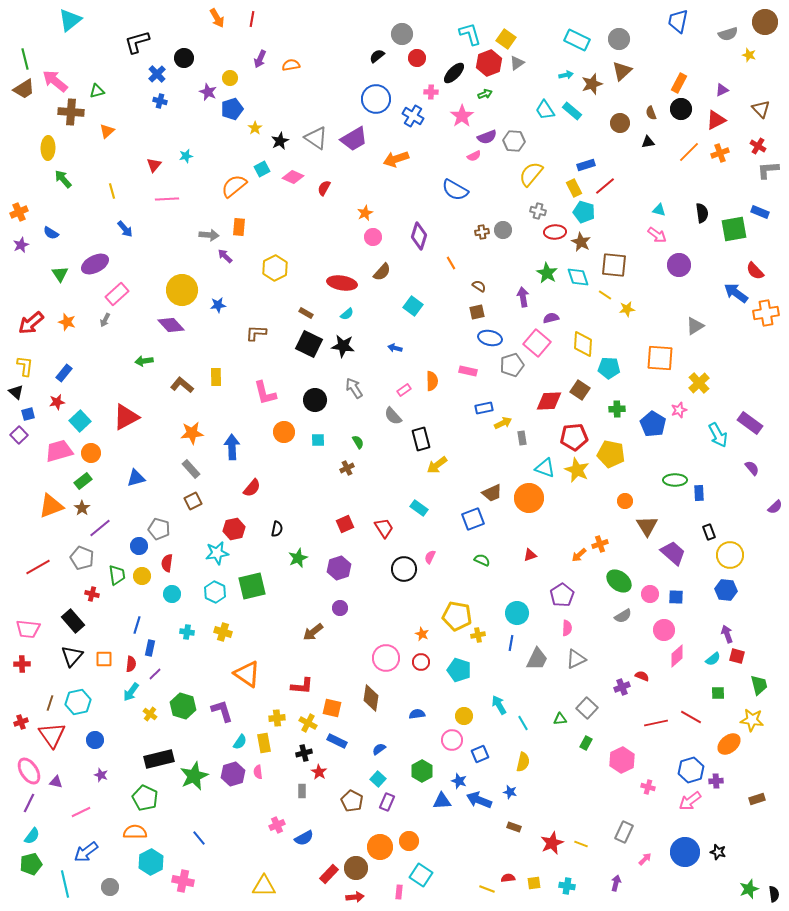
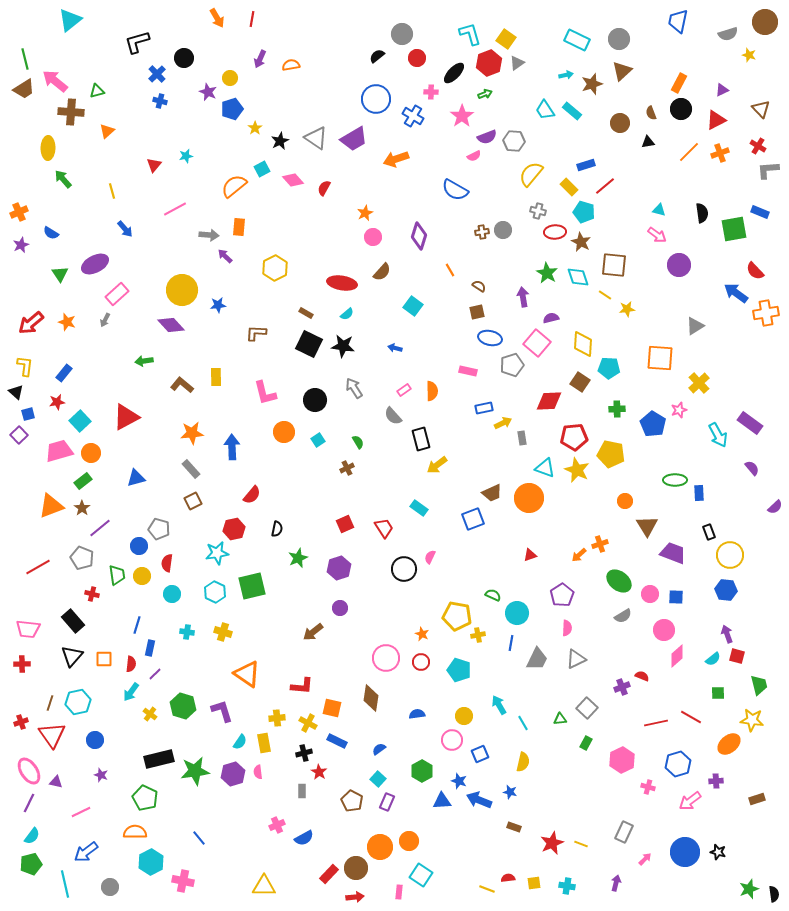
pink diamond at (293, 177): moved 3 px down; rotated 25 degrees clockwise
yellow rectangle at (574, 188): moved 5 px left, 1 px up; rotated 18 degrees counterclockwise
pink line at (167, 199): moved 8 px right, 10 px down; rotated 25 degrees counterclockwise
orange line at (451, 263): moved 1 px left, 7 px down
orange semicircle at (432, 381): moved 10 px down
brown square at (580, 390): moved 8 px up
cyan square at (318, 440): rotated 32 degrees counterclockwise
red semicircle at (252, 488): moved 7 px down
purple trapezoid at (673, 553): rotated 20 degrees counterclockwise
green semicircle at (482, 560): moved 11 px right, 35 px down
blue hexagon at (691, 770): moved 13 px left, 6 px up
green star at (194, 776): moved 1 px right, 5 px up; rotated 16 degrees clockwise
